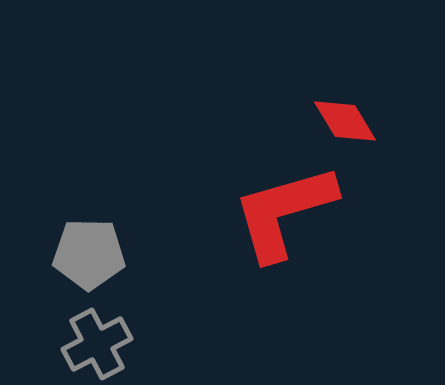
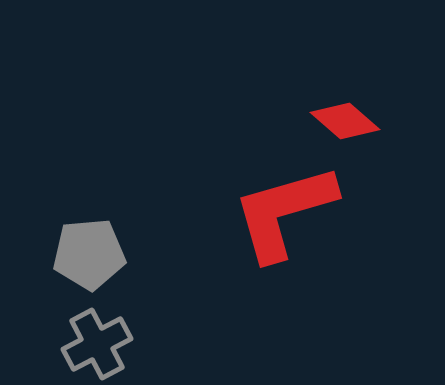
red diamond: rotated 18 degrees counterclockwise
gray pentagon: rotated 6 degrees counterclockwise
